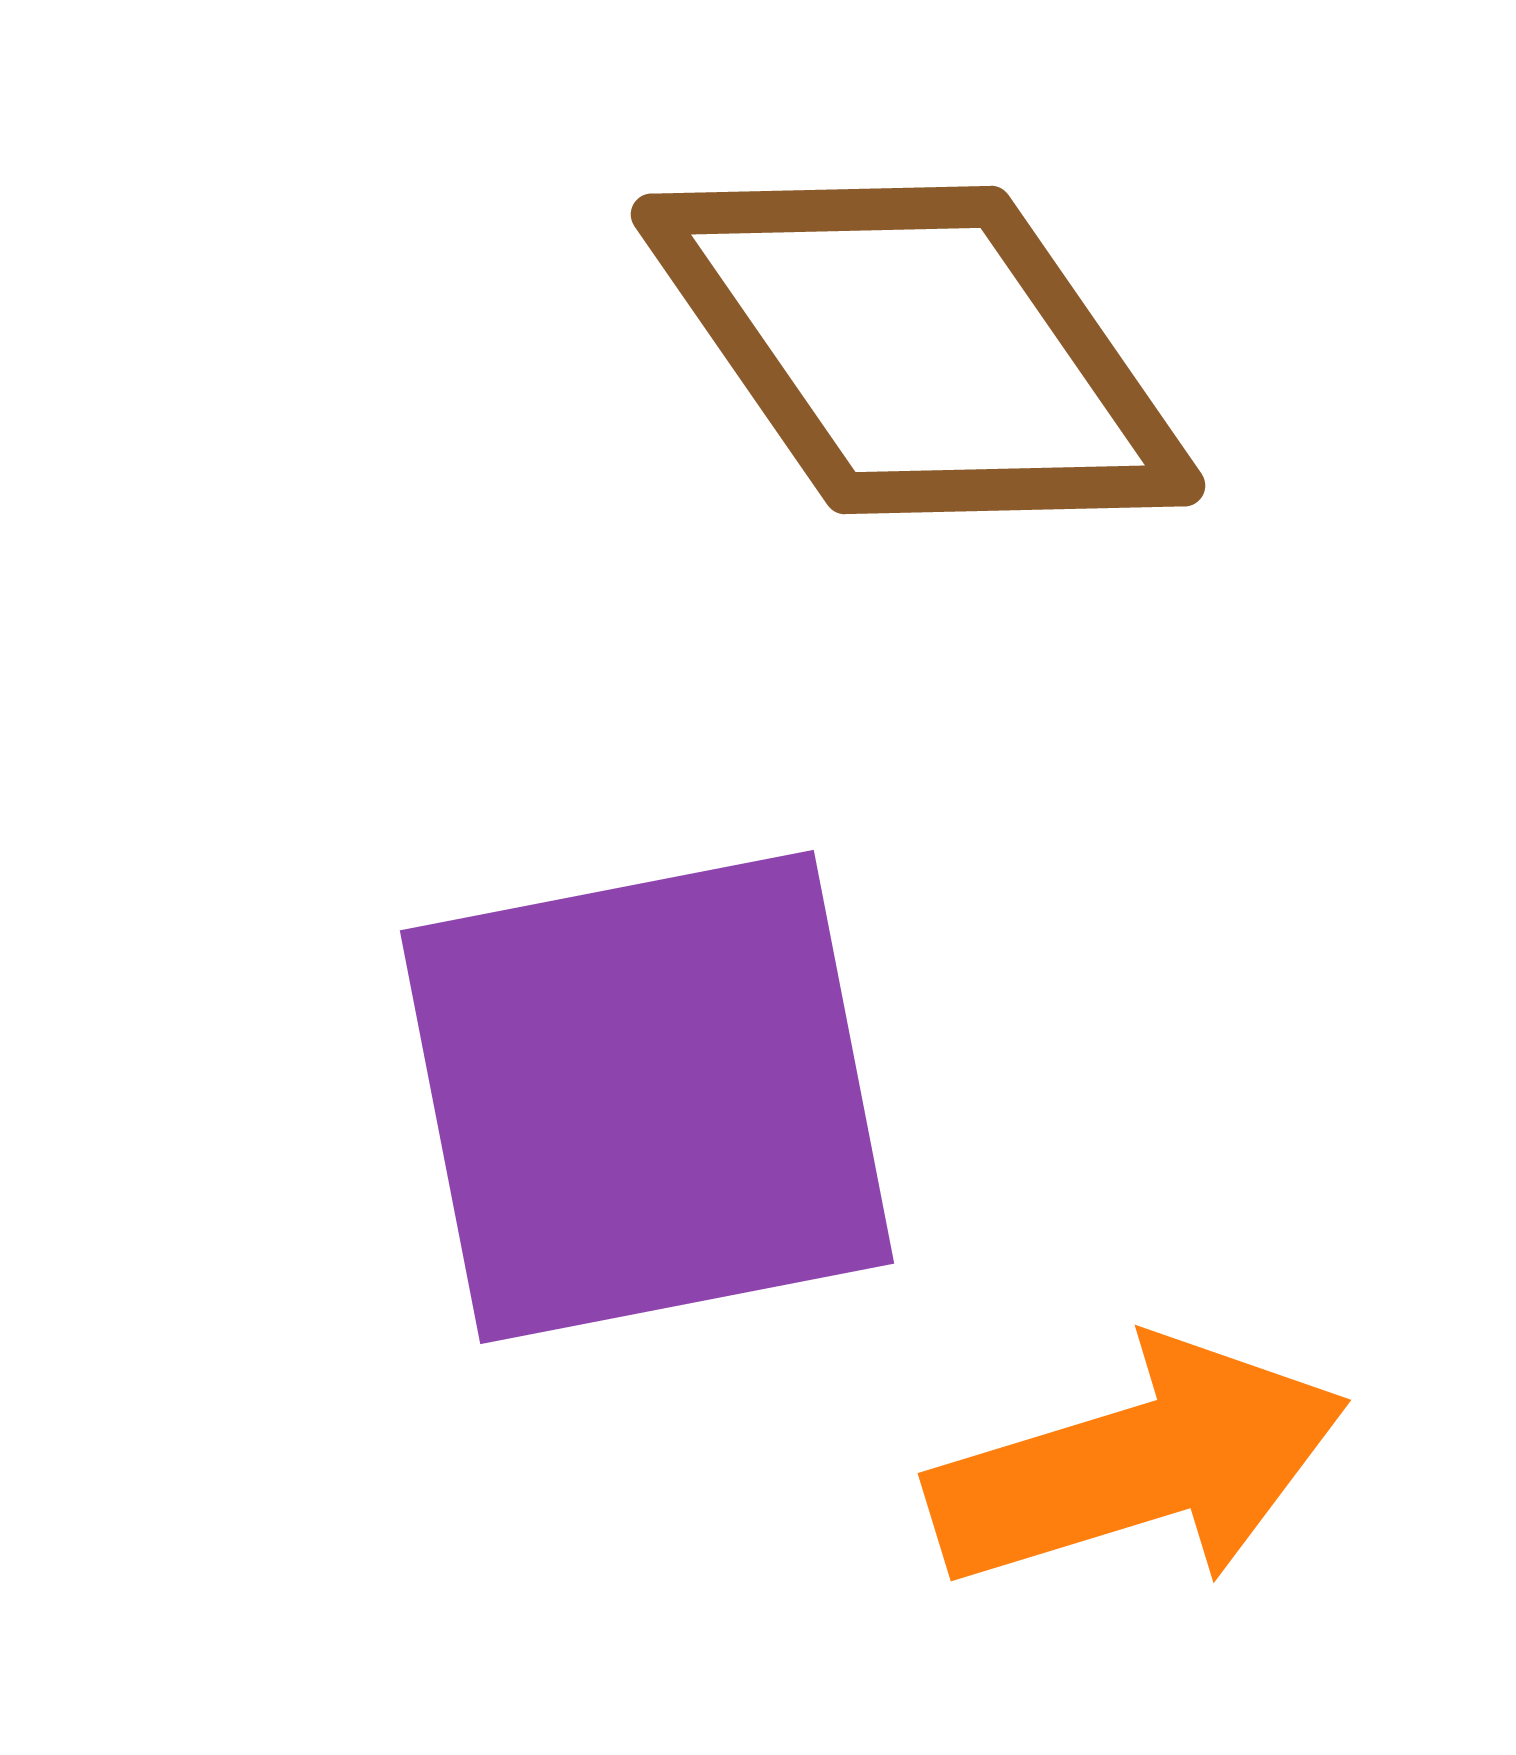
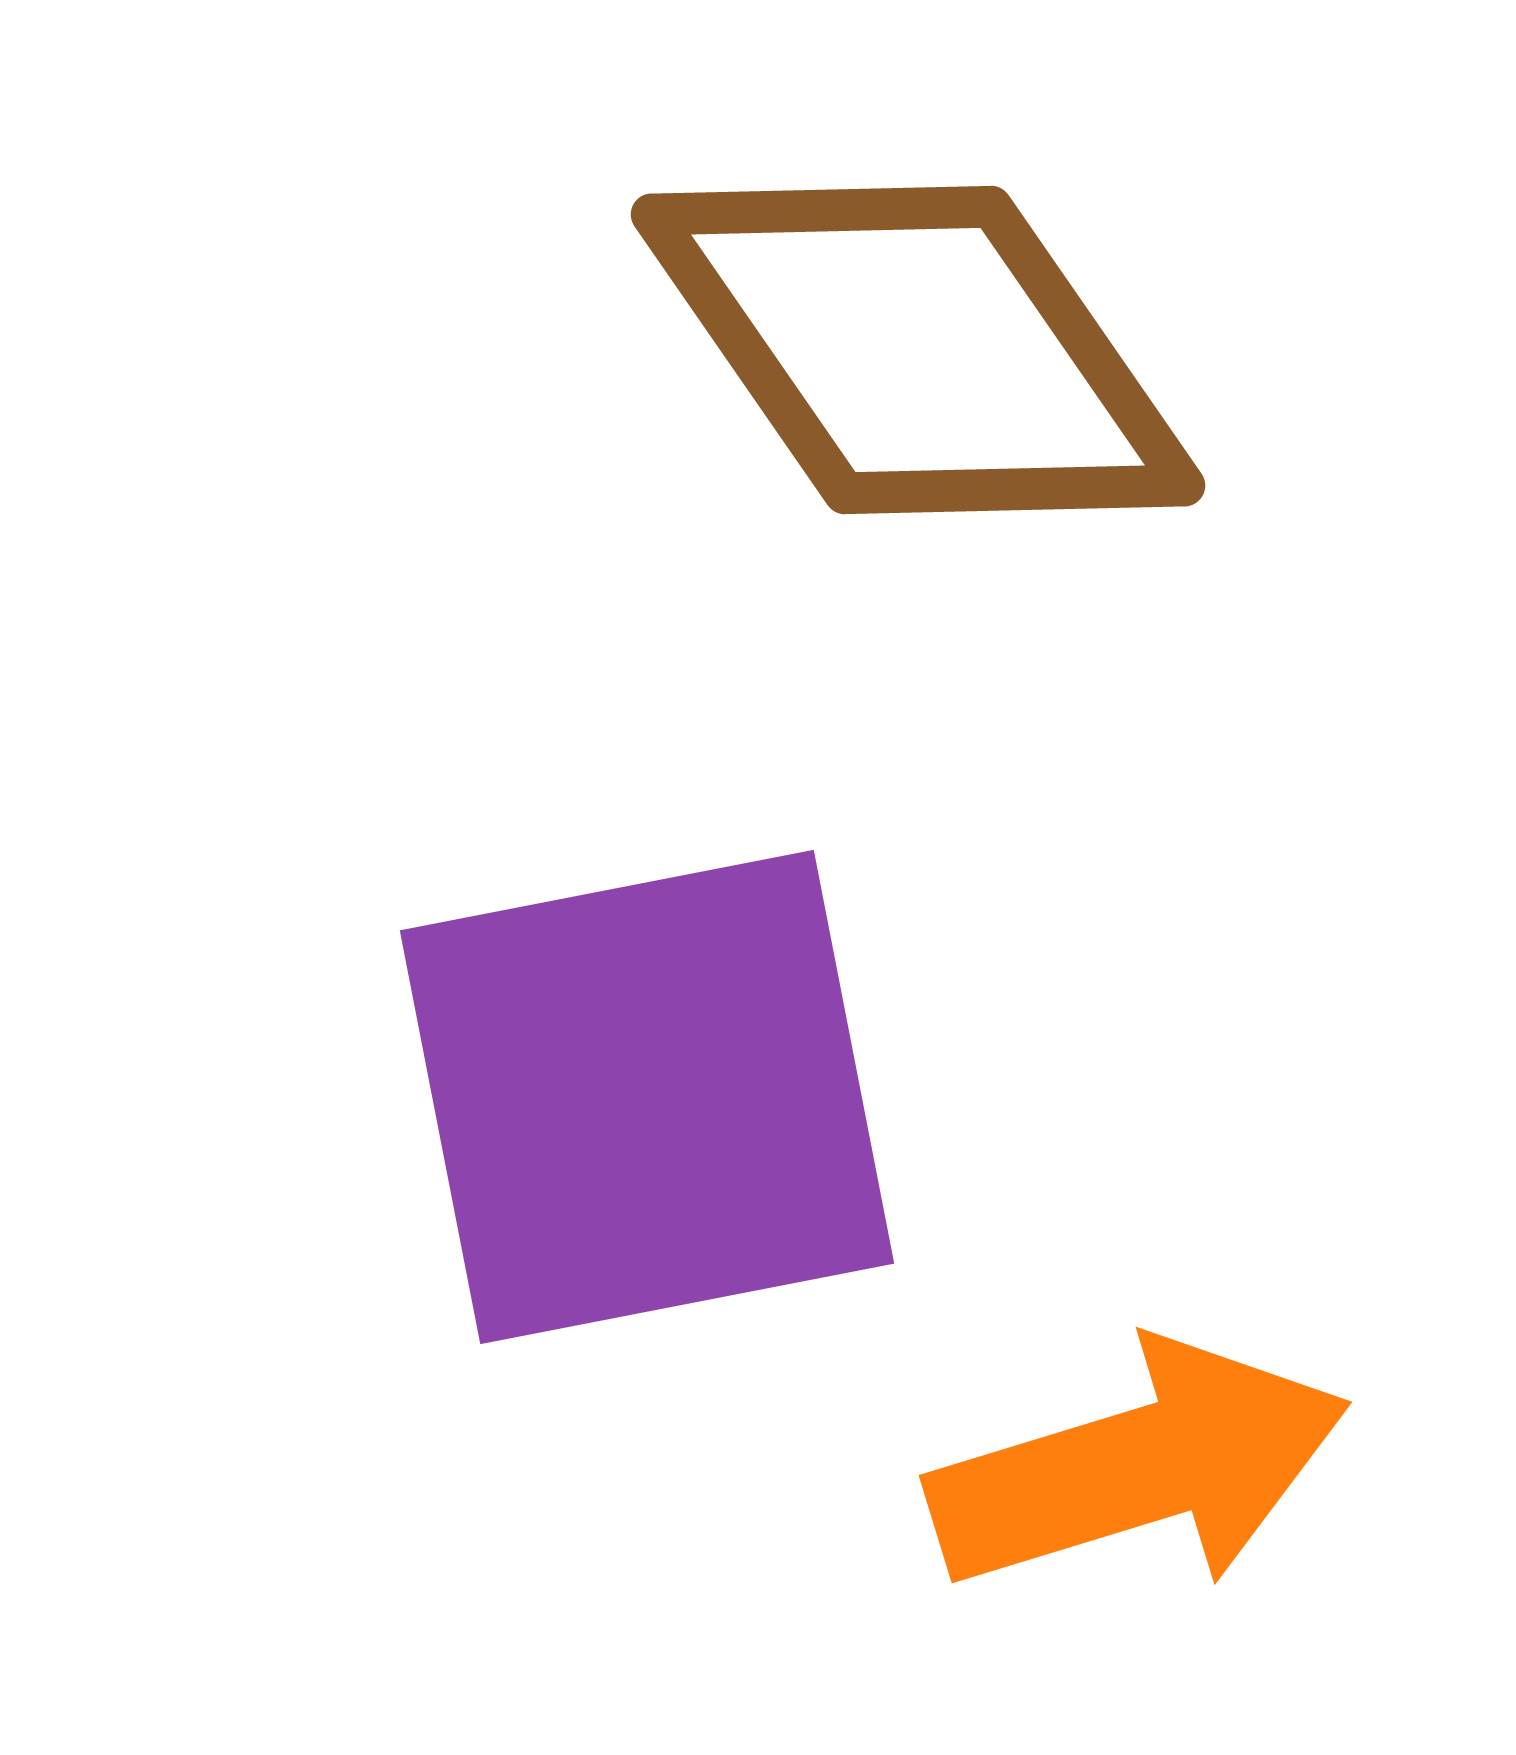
orange arrow: moved 1 px right, 2 px down
